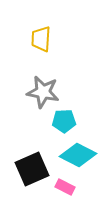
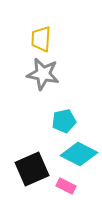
gray star: moved 18 px up
cyan pentagon: rotated 10 degrees counterclockwise
cyan diamond: moved 1 px right, 1 px up
pink rectangle: moved 1 px right, 1 px up
